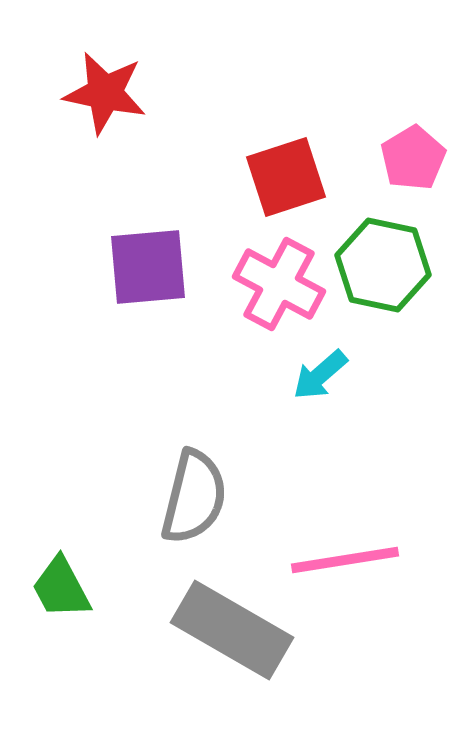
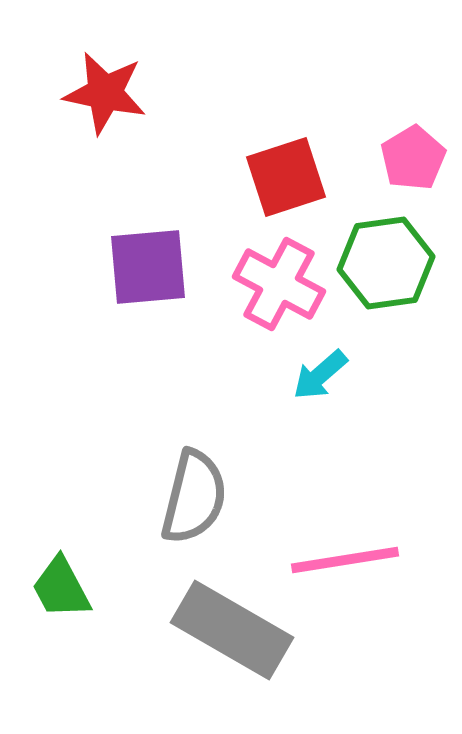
green hexagon: moved 3 px right, 2 px up; rotated 20 degrees counterclockwise
